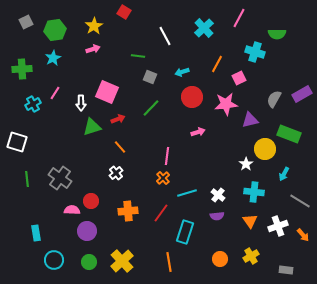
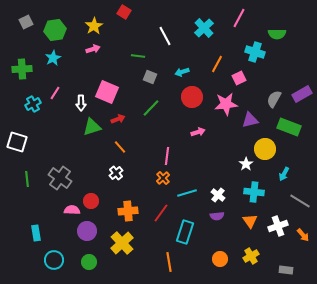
green rectangle at (289, 134): moved 7 px up
yellow cross at (122, 261): moved 18 px up
